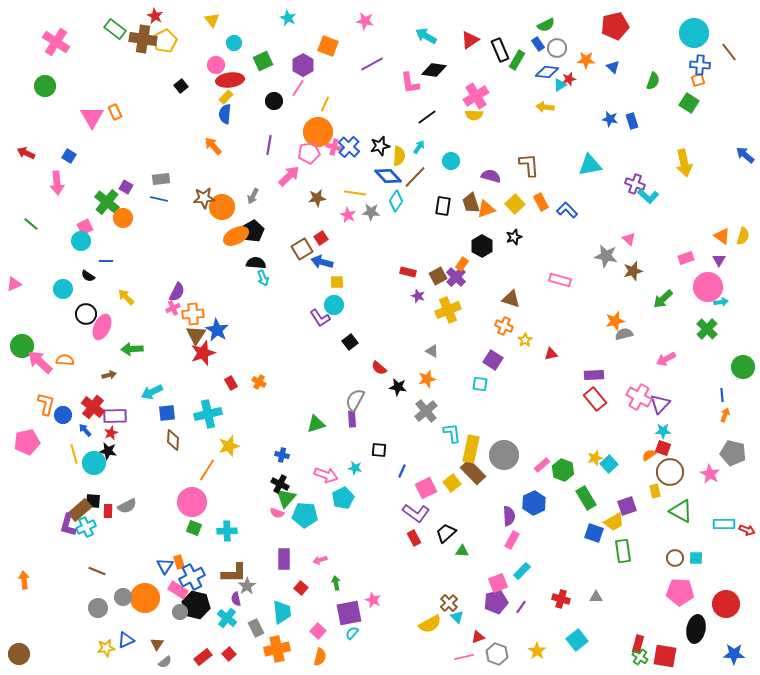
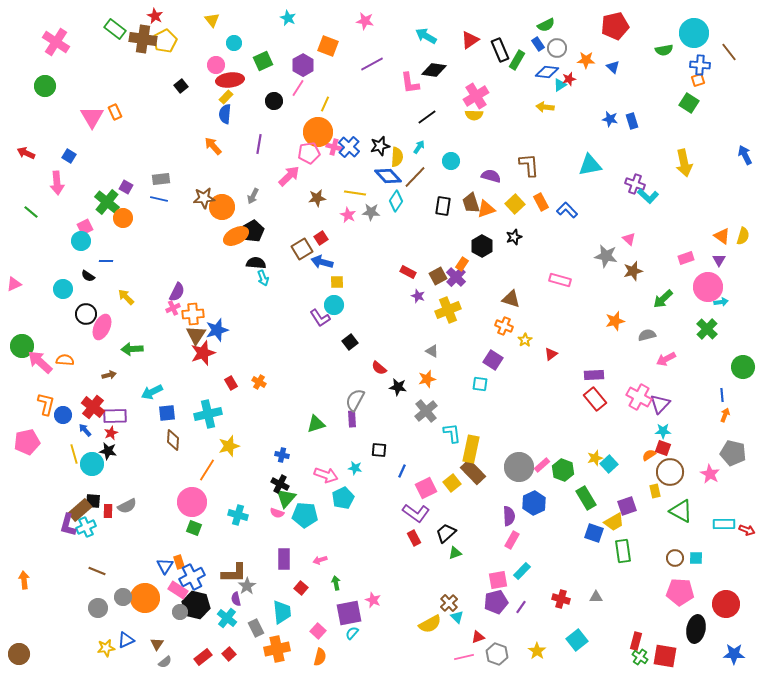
green semicircle at (653, 81): moved 11 px right, 31 px up; rotated 60 degrees clockwise
purple line at (269, 145): moved 10 px left, 1 px up
blue arrow at (745, 155): rotated 24 degrees clockwise
yellow semicircle at (399, 156): moved 2 px left, 1 px down
green line at (31, 224): moved 12 px up
red rectangle at (408, 272): rotated 14 degrees clockwise
blue star at (217, 330): rotated 25 degrees clockwise
gray semicircle at (624, 334): moved 23 px right, 1 px down
red triangle at (551, 354): rotated 24 degrees counterclockwise
gray circle at (504, 455): moved 15 px right, 12 px down
cyan circle at (94, 463): moved 2 px left, 1 px down
cyan cross at (227, 531): moved 11 px right, 16 px up; rotated 18 degrees clockwise
green triangle at (462, 551): moved 7 px left, 2 px down; rotated 24 degrees counterclockwise
pink square at (498, 583): moved 3 px up; rotated 12 degrees clockwise
red rectangle at (638, 644): moved 2 px left, 3 px up
